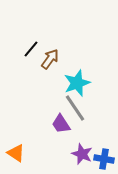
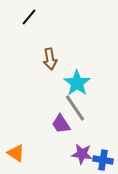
black line: moved 2 px left, 32 px up
brown arrow: rotated 135 degrees clockwise
cyan star: rotated 16 degrees counterclockwise
purple star: rotated 15 degrees counterclockwise
blue cross: moved 1 px left, 1 px down
